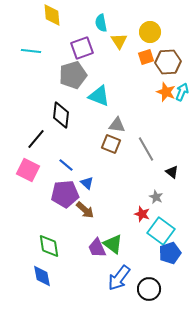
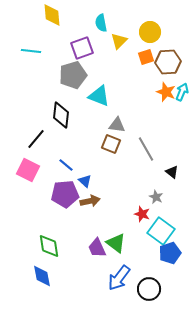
yellow triangle: rotated 18 degrees clockwise
blue triangle: moved 2 px left, 2 px up
brown arrow: moved 5 px right, 9 px up; rotated 54 degrees counterclockwise
green triangle: moved 3 px right, 1 px up
